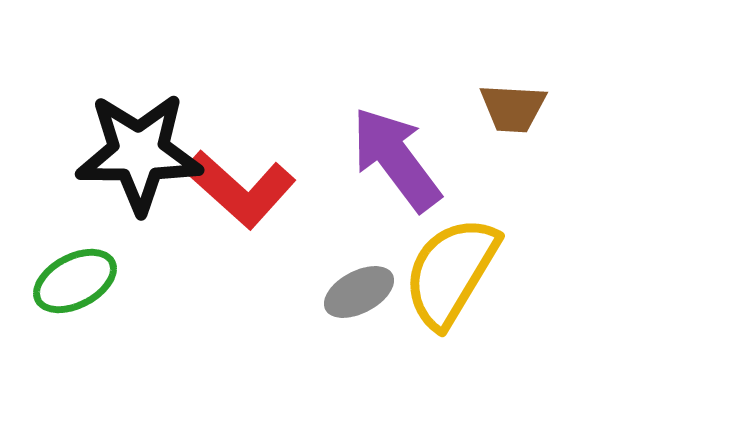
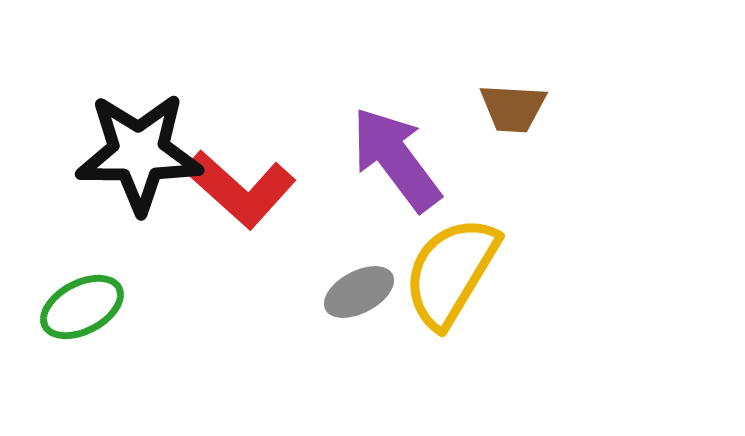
green ellipse: moved 7 px right, 26 px down
